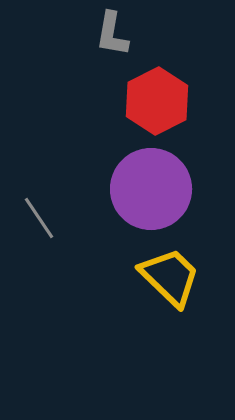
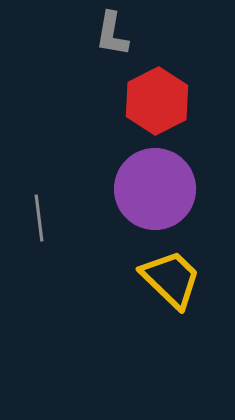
purple circle: moved 4 px right
gray line: rotated 27 degrees clockwise
yellow trapezoid: moved 1 px right, 2 px down
